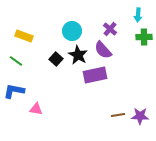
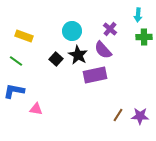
brown line: rotated 48 degrees counterclockwise
